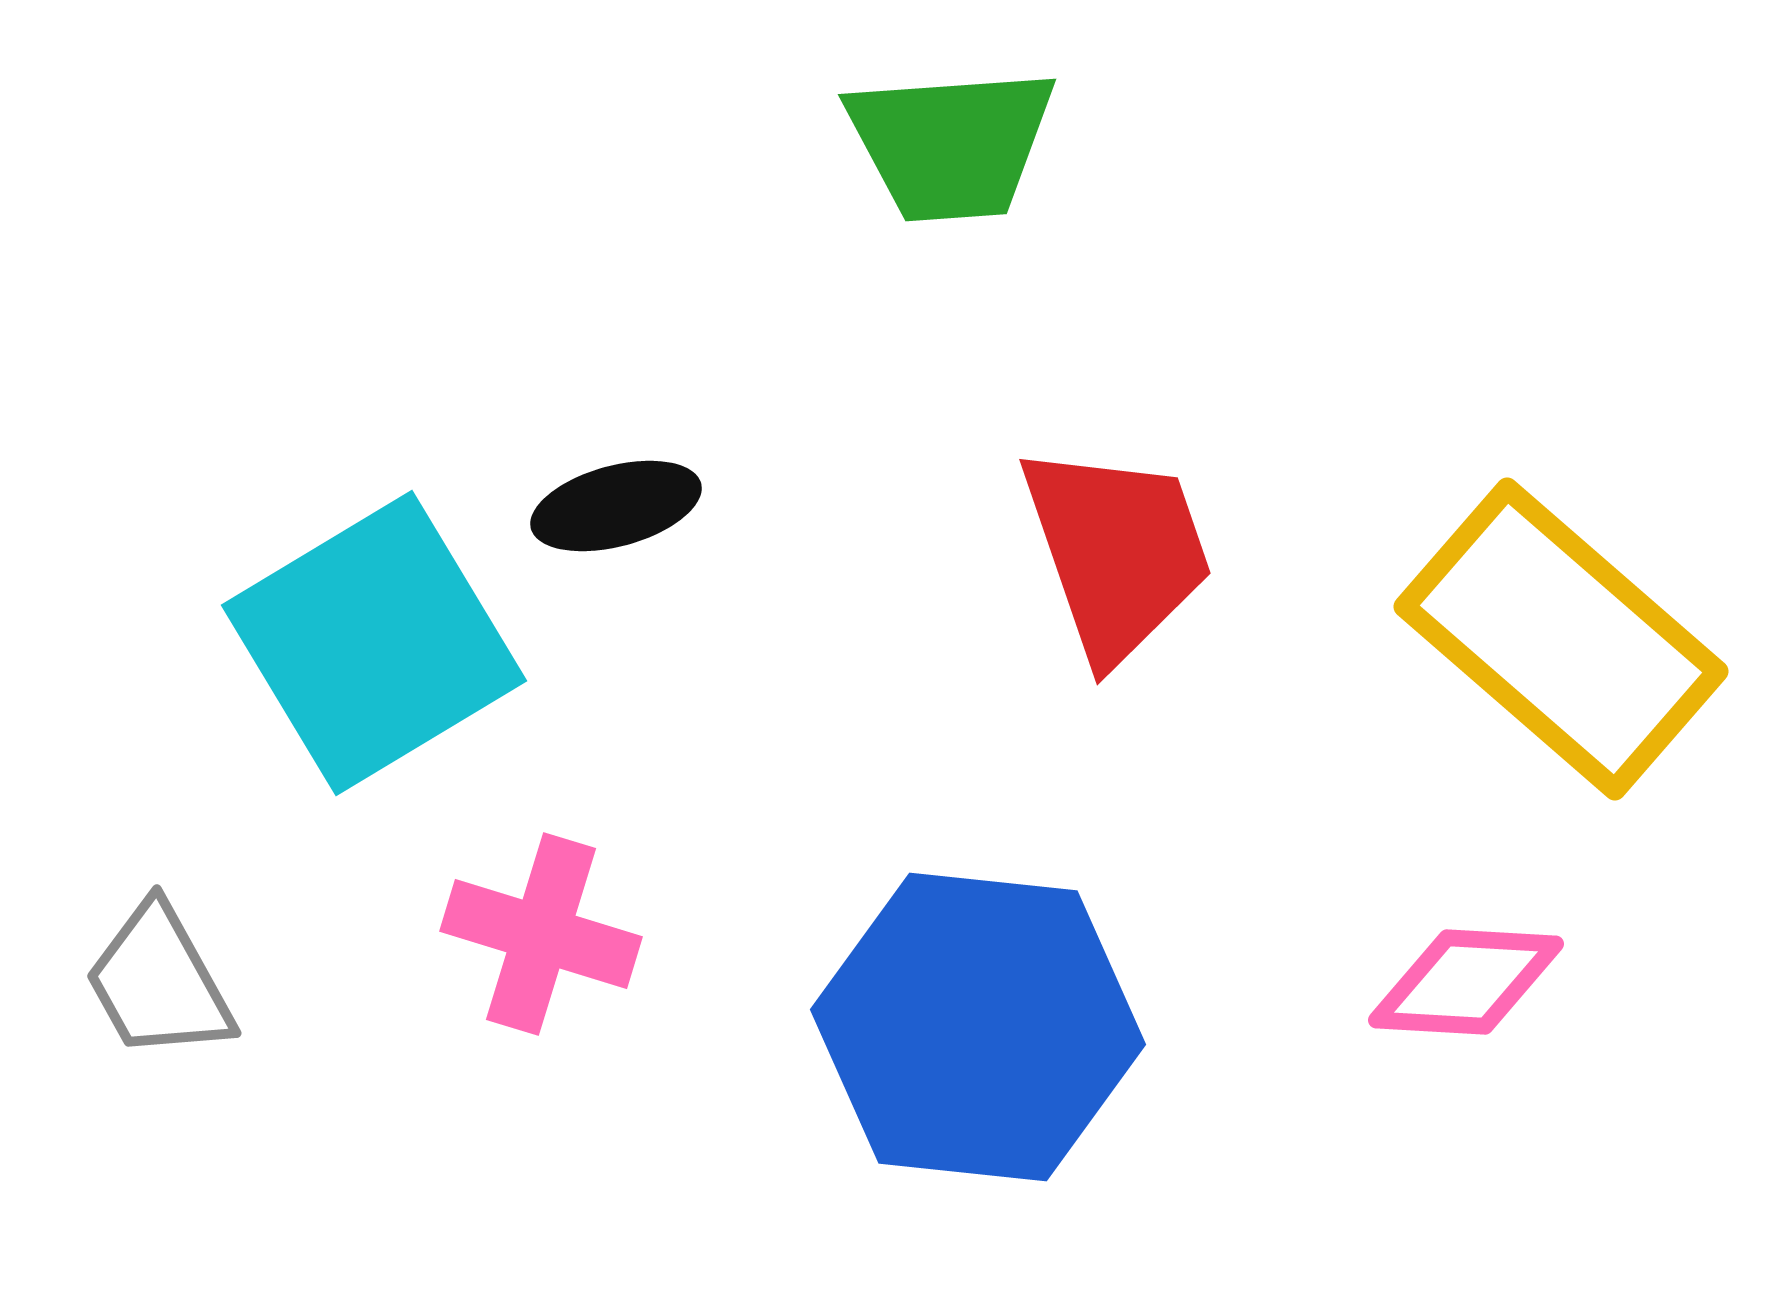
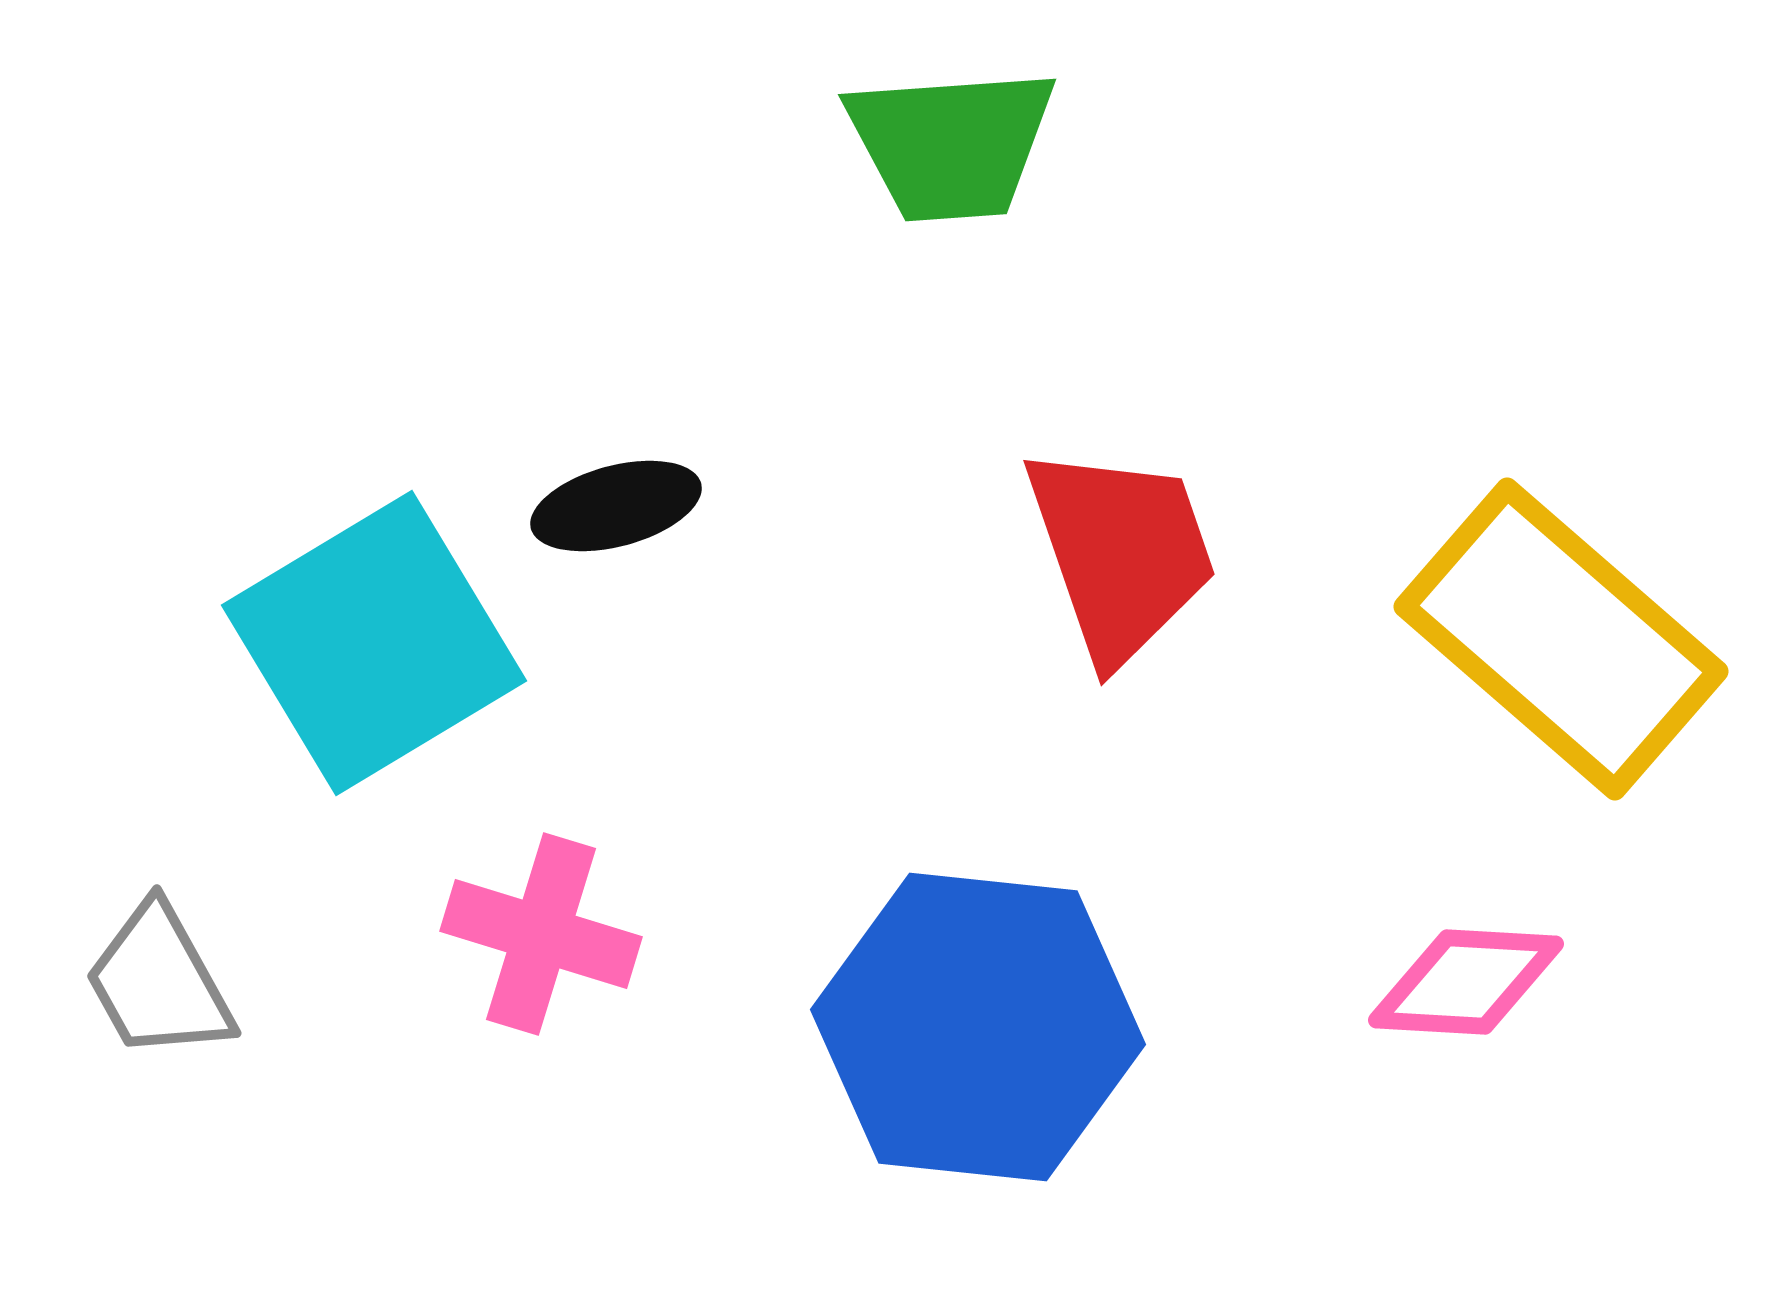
red trapezoid: moved 4 px right, 1 px down
